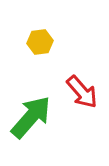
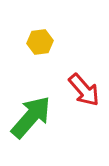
red arrow: moved 2 px right, 2 px up
